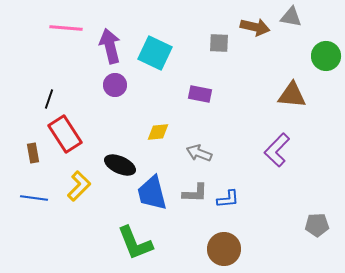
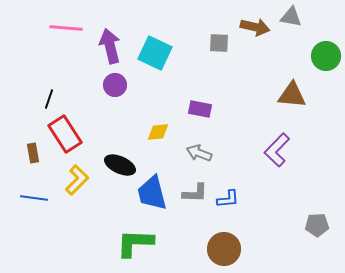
purple rectangle: moved 15 px down
yellow L-shape: moved 2 px left, 6 px up
green L-shape: rotated 114 degrees clockwise
